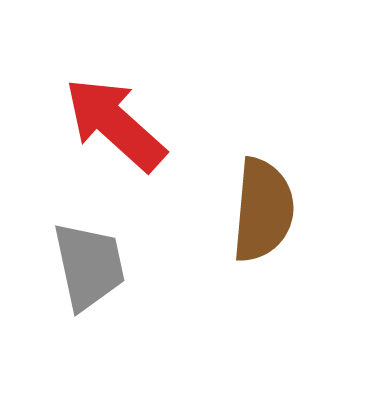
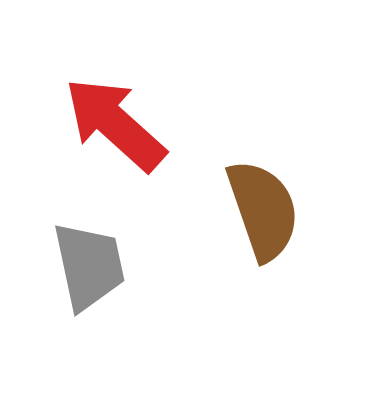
brown semicircle: rotated 24 degrees counterclockwise
